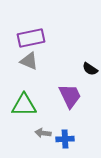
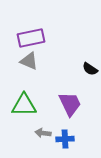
purple trapezoid: moved 8 px down
